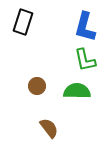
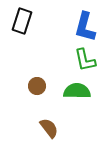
black rectangle: moved 1 px left, 1 px up
